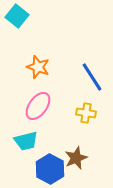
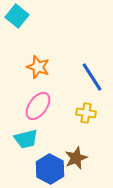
cyan trapezoid: moved 2 px up
